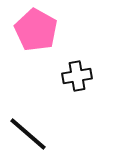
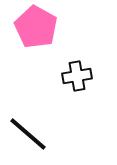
pink pentagon: moved 3 px up
